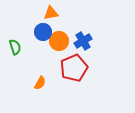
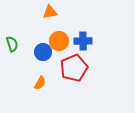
orange triangle: moved 1 px left, 1 px up
blue circle: moved 20 px down
blue cross: rotated 30 degrees clockwise
green semicircle: moved 3 px left, 3 px up
